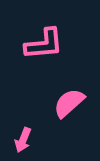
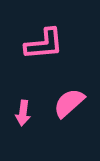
pink arrow: moved 27 px up; rotated 15 degrees counterclockwise
